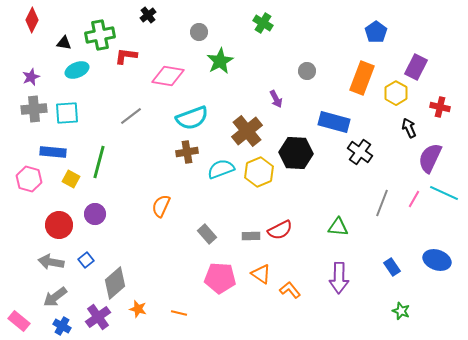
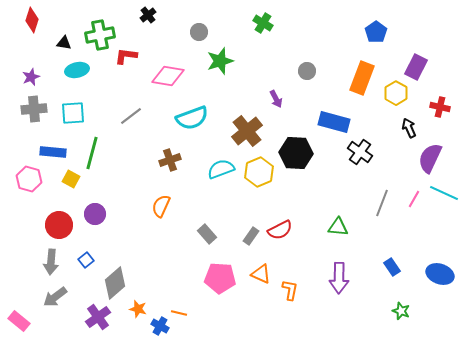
red diamond at (32, 20): rotated 10 degrees counterclockwise
green star at (220, 61): rotated 12 degrees clockwise
cyan ellipse at (77, 70): rotated 10 degrees clockwise
cyan square at (67, 113): moved 6 px right
brown cross at (187, 152): moved 17 px left, 8 px down; rotated 10 degrees counterclockwise
green line at (99, 162): moved 7 px left, 9 px up
gray rectangle at (251, 236): rotated 54 degrees counterclockwise
blue ellipse at (437, 260): moved 3 px right, 14 px down
gray arrow at (51, 262): rotated 95 degrees counterclockwise
orange triangle at (261, 274): rotated 10 degrees counterclockwise
orange L-shape at (290, 290): rotated 50 degrees clockwise
blue cross at (62, 326): moved 98 px right
